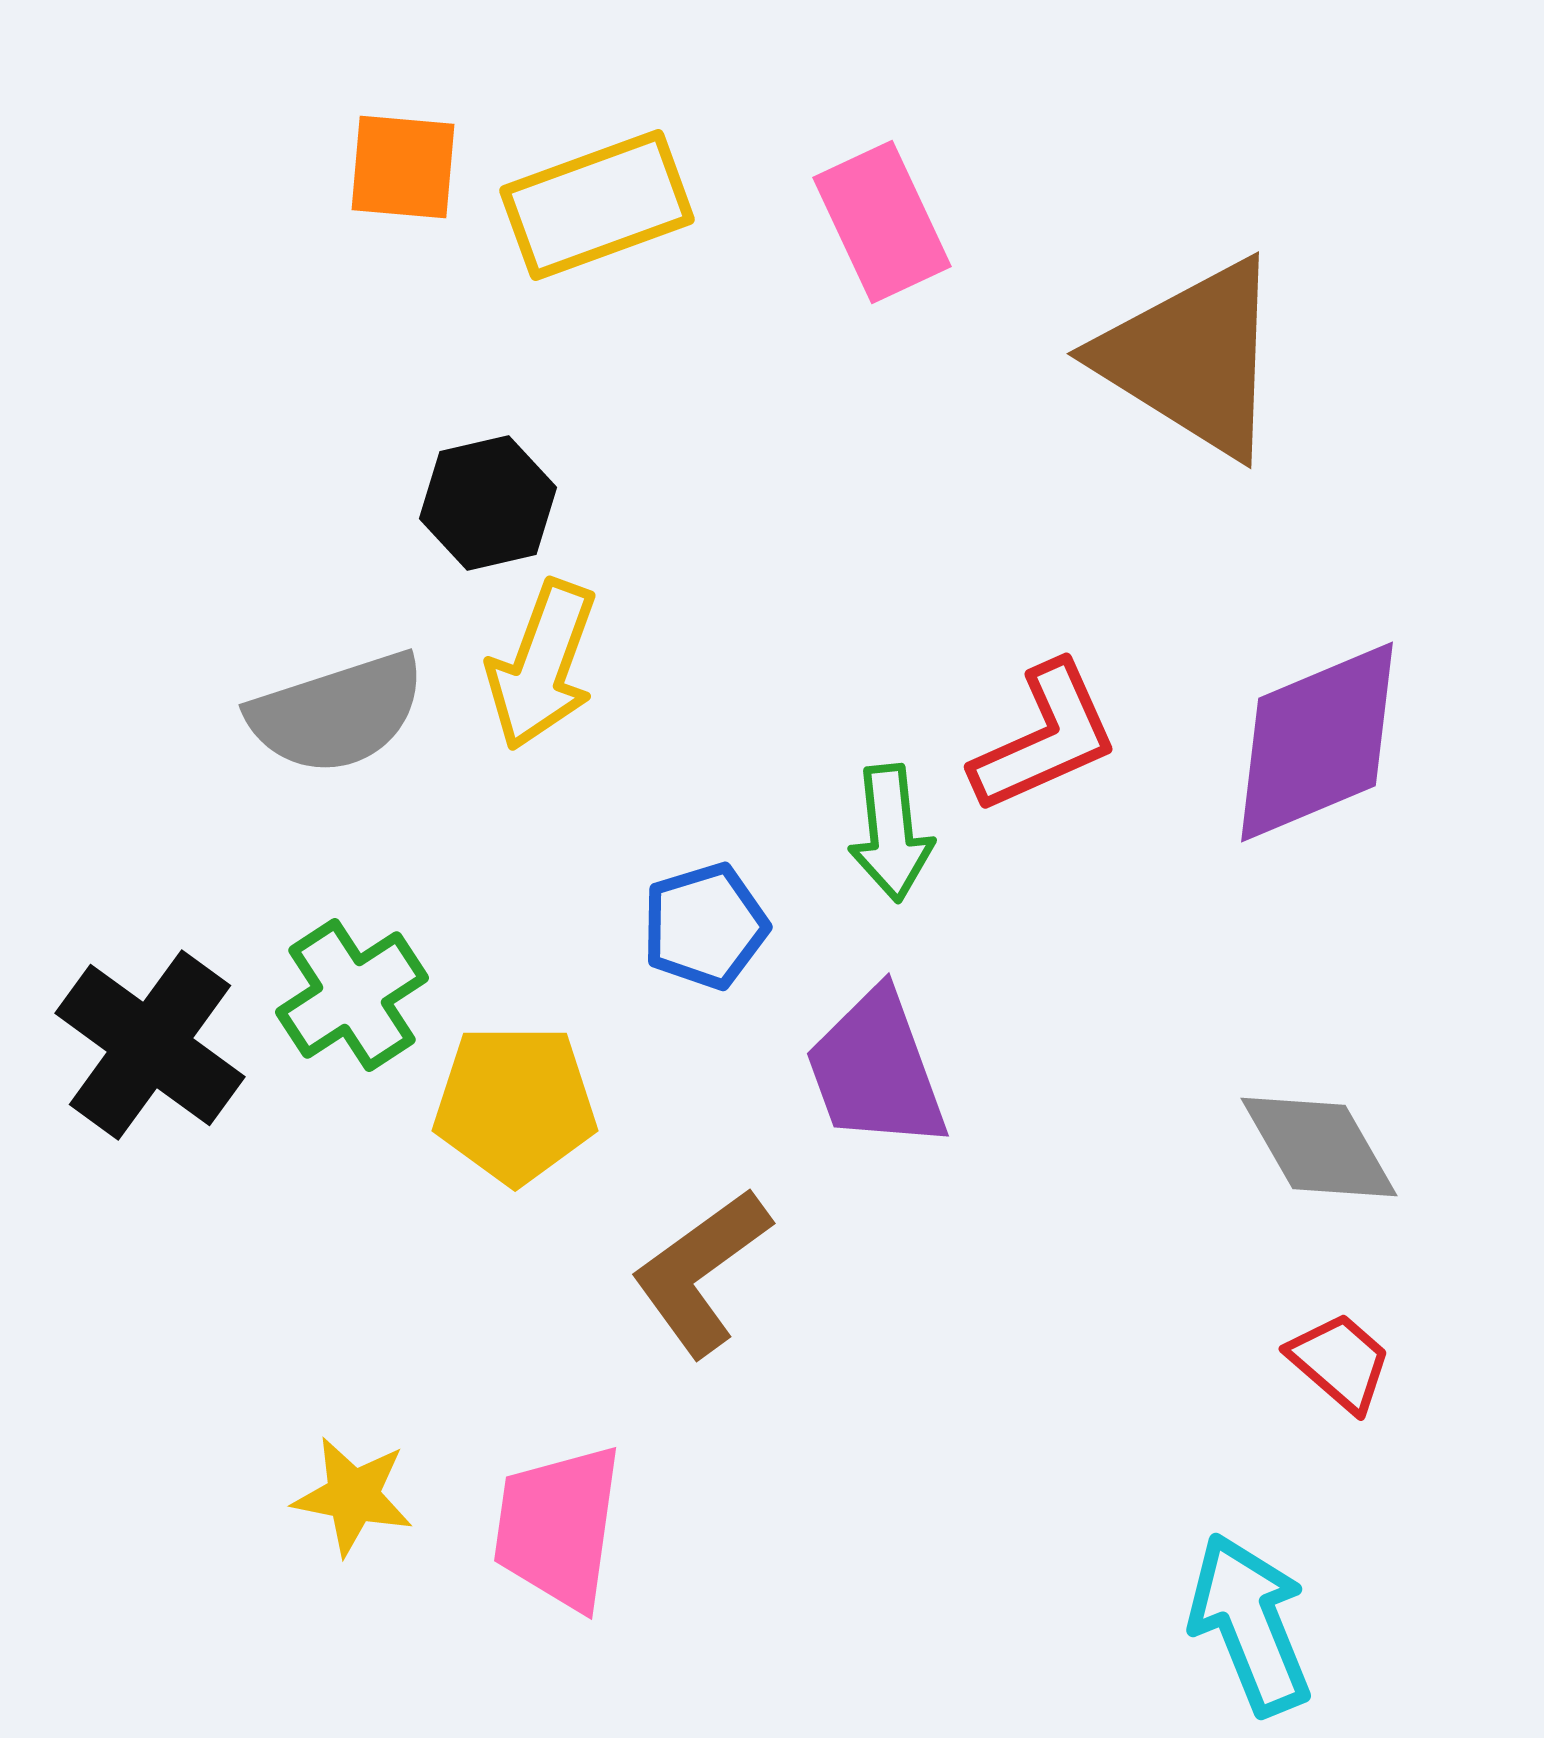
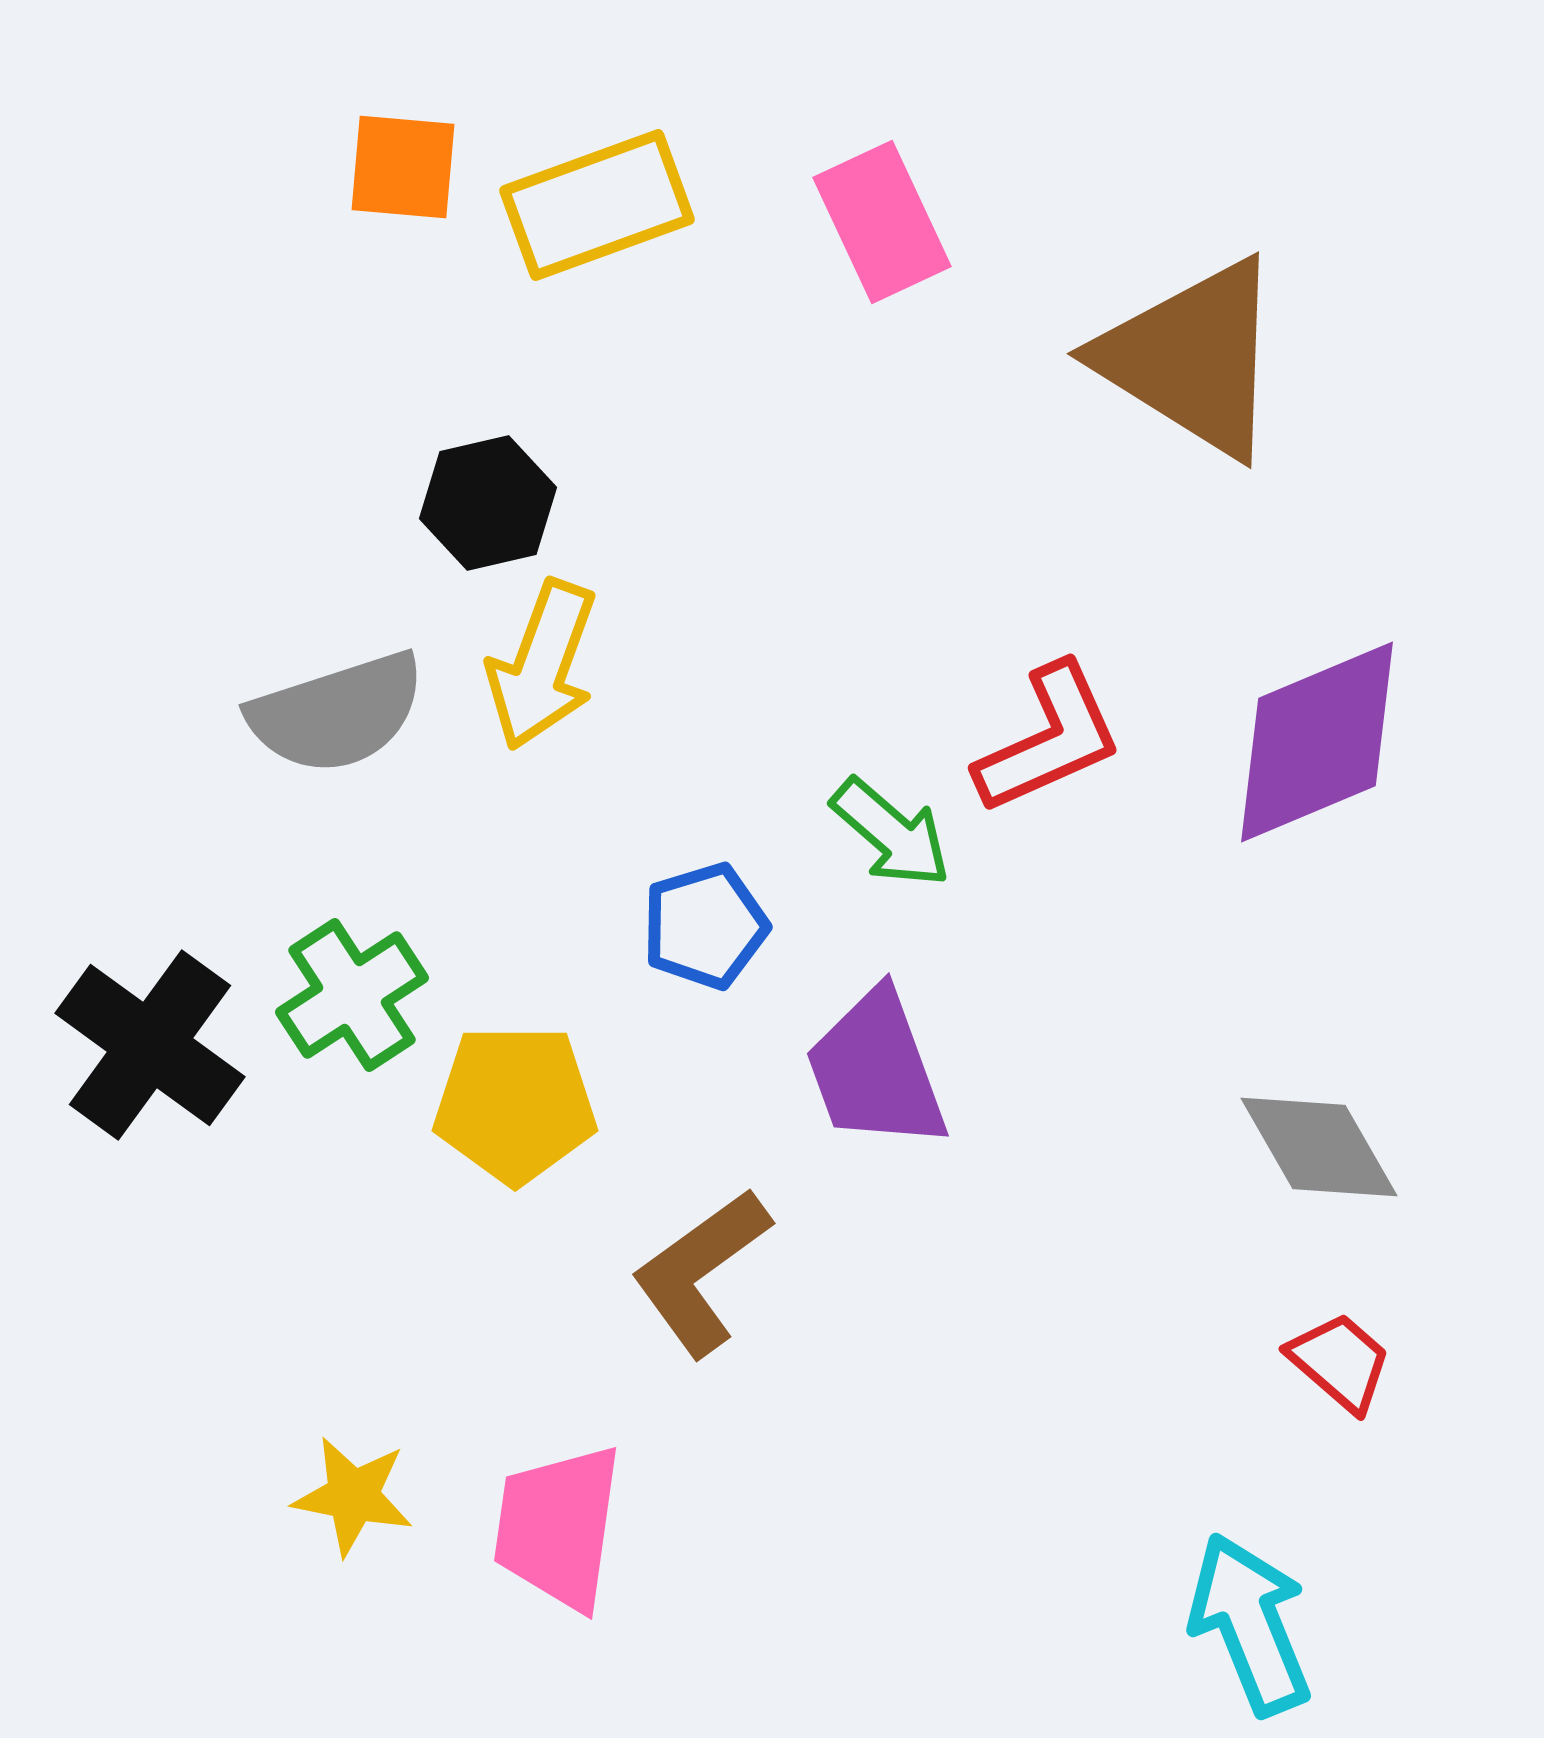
red L-shape: moved 4 px right, 1 px down
green arrow: rotated 43 degrees counterclockwise
